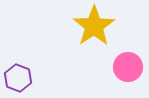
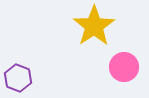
pink circle: moved 4 px left
